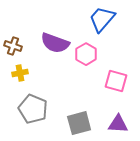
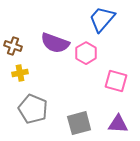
pink hexagon: moved 1 px up
